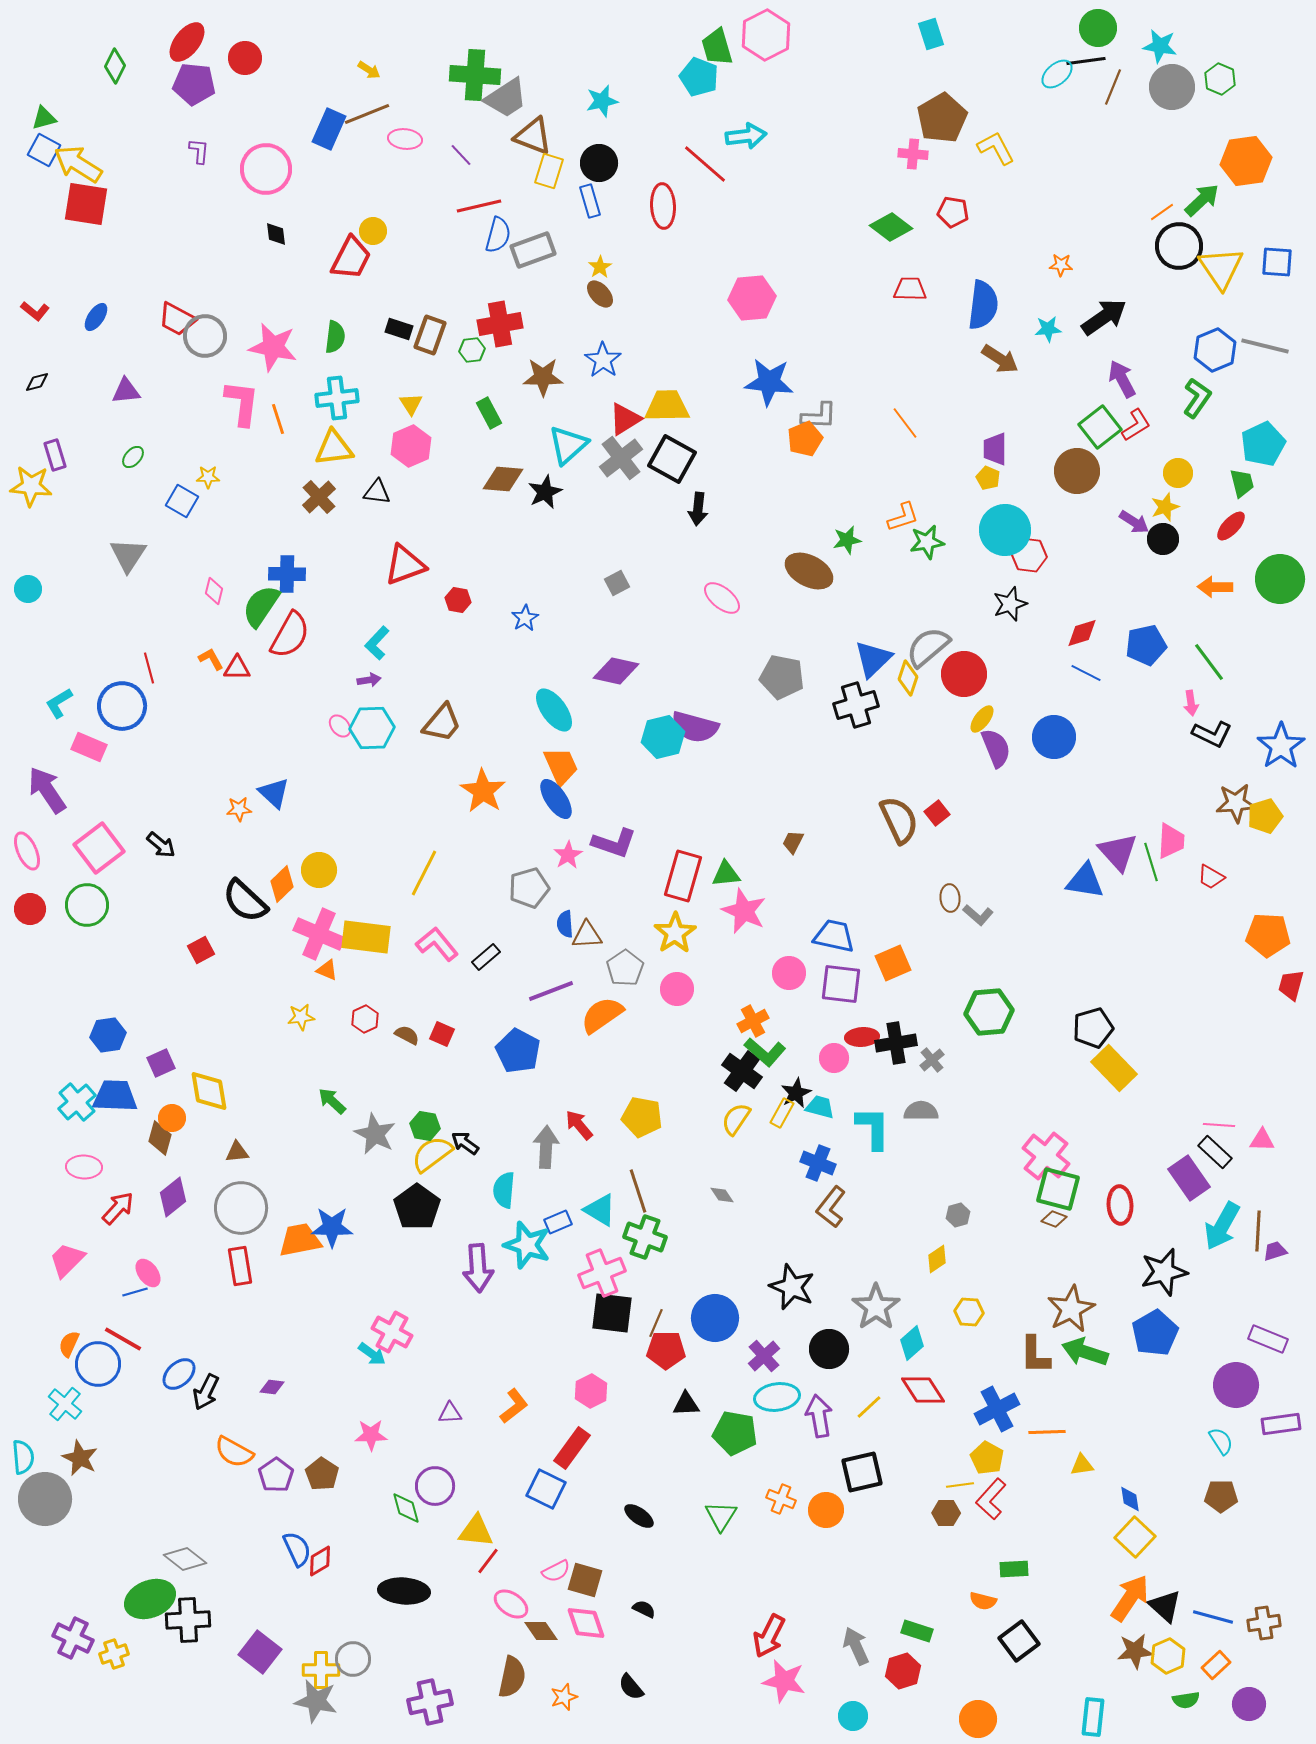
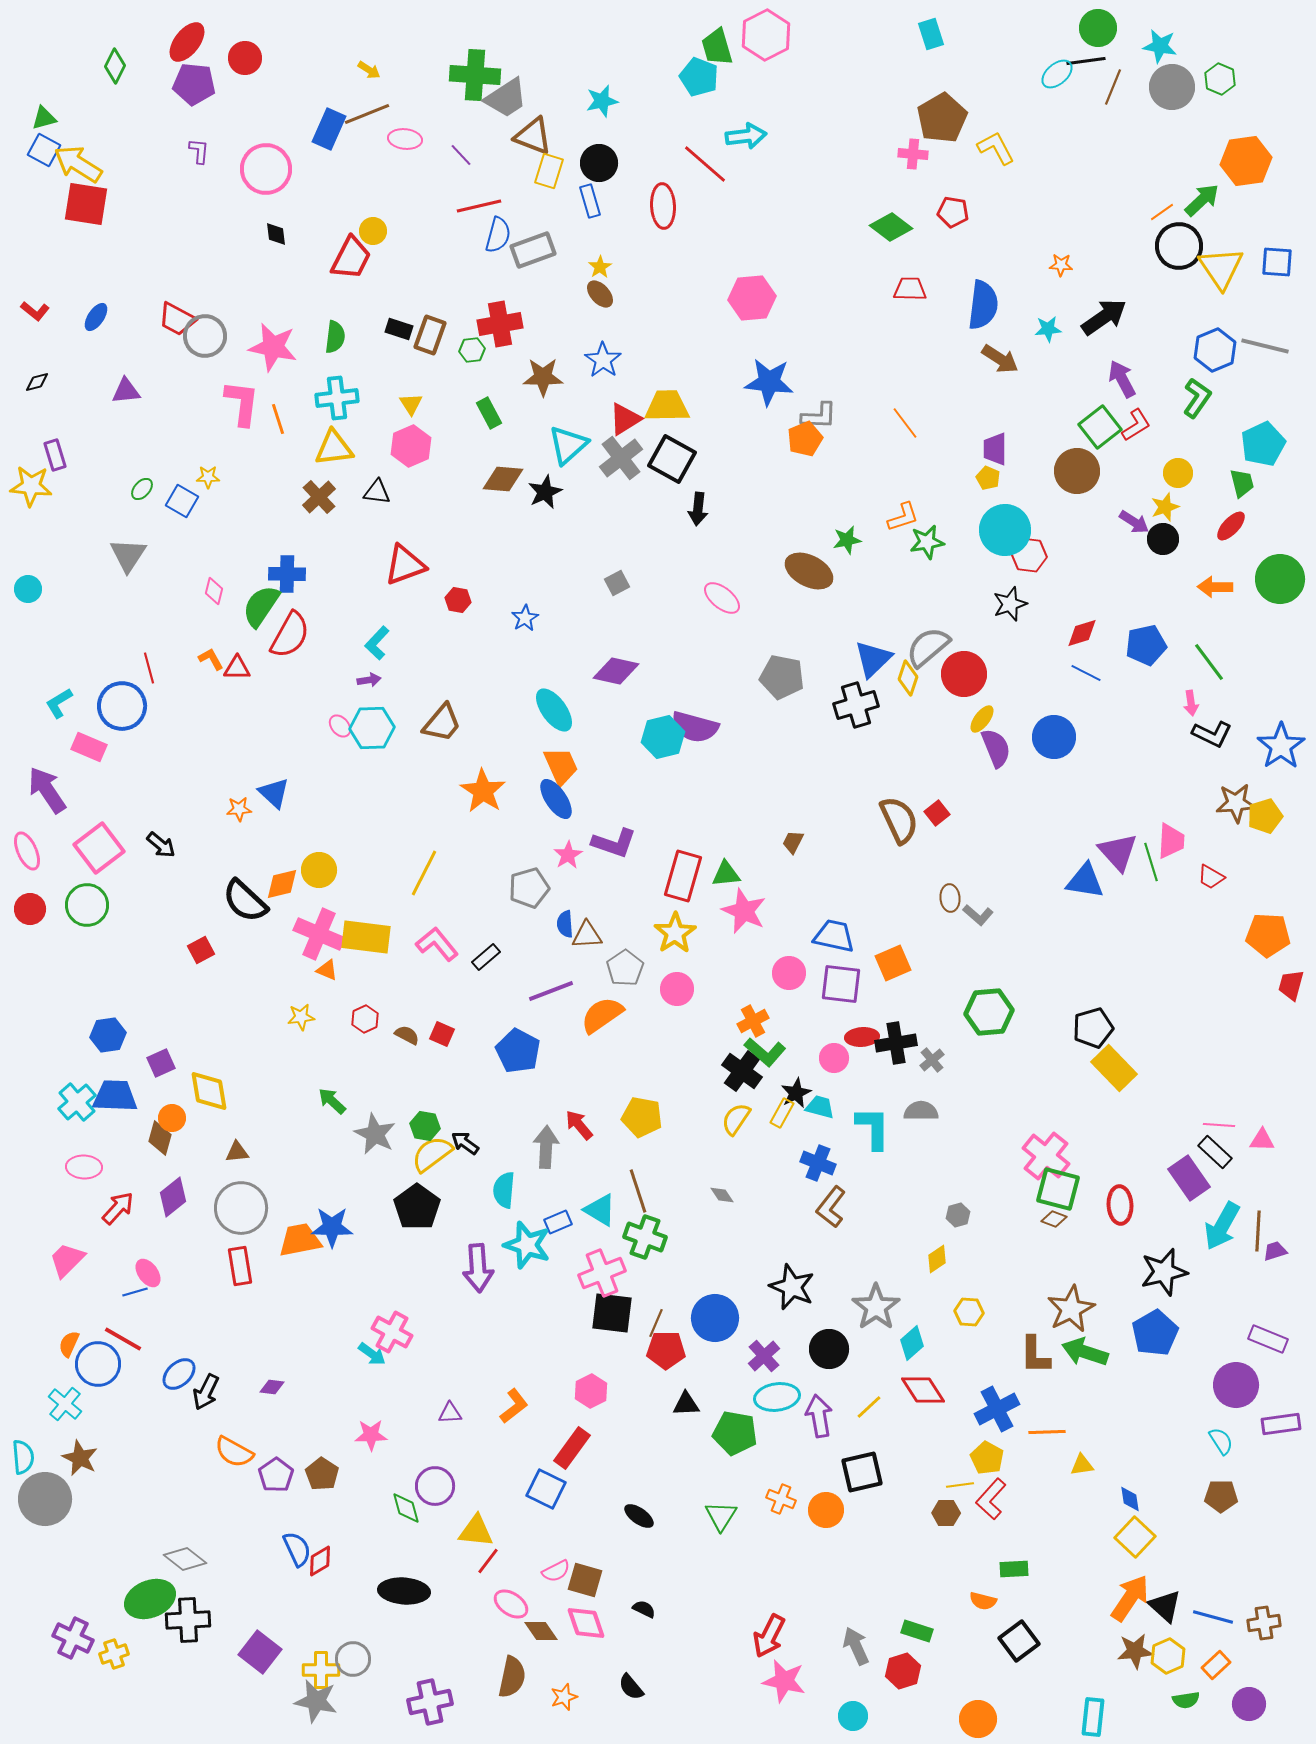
green ellipse at (133, 457): moved 9 px right, 32 px down
orange diamond at (282, 884): rotated 30 degrees clockwise
